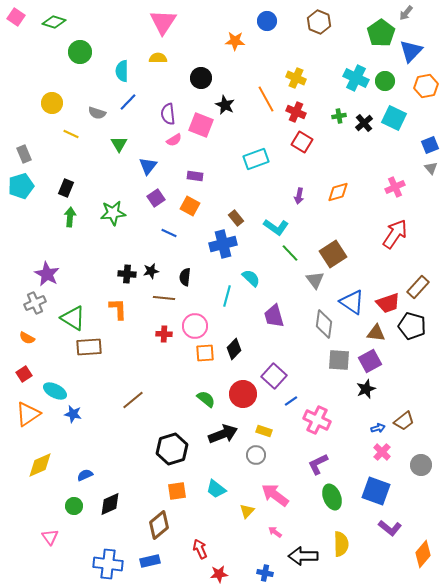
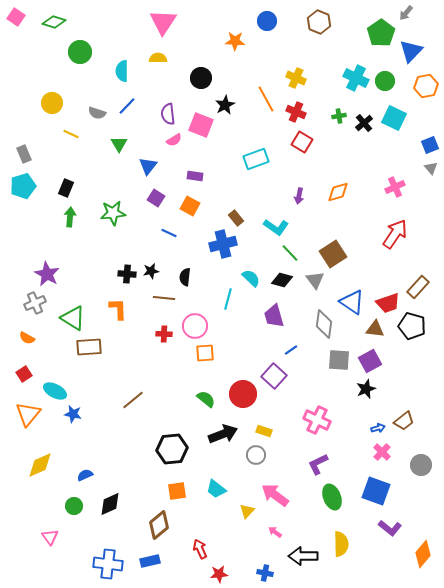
blue line at (128, 102): moved 1 px left, 4 px down
black star at (225, 105): rotated 18 degrees clockwise
cyan pentagon at (21, 186): moved 2 px right
purple square at (156, 198): rotated 24 degrees counterclockwise
cyan line at (227, 296): moved 1 px right, 3 px down
brown triangle at (376, 333): moved 1 px left, 4 px up
black diamond at (234, 349): moved 48 px right, 69 px up; rotated 60 degrees clockwise
blue line at (291, 401): moved 51 px up
orange triangle at (28, 414): rotated 16 degrees counterclockwise
black hexagon at (172, 449): rotated 12 degrees clockwise
